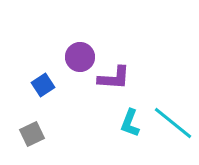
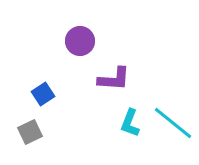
purple circle: moved 16 px up
purple L-shape: moved 1 px down
blue square: moved 9 px down
gray square: moved 2 px left, 2 px up
